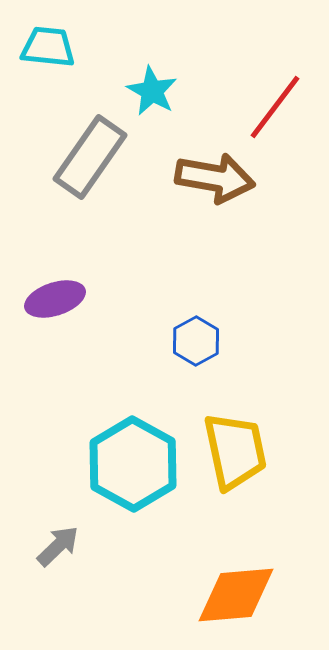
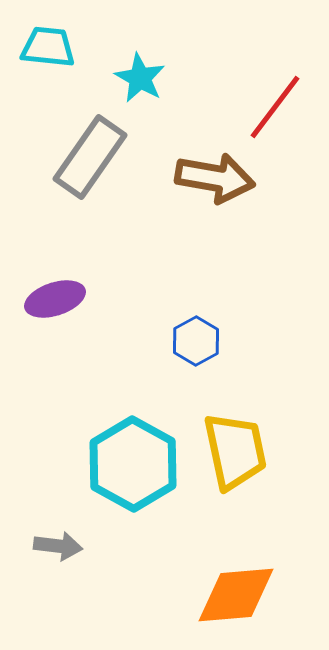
cyan star: moved 12 px left, 13 px up
gray arrow: rotated 51 degrees clockwise
